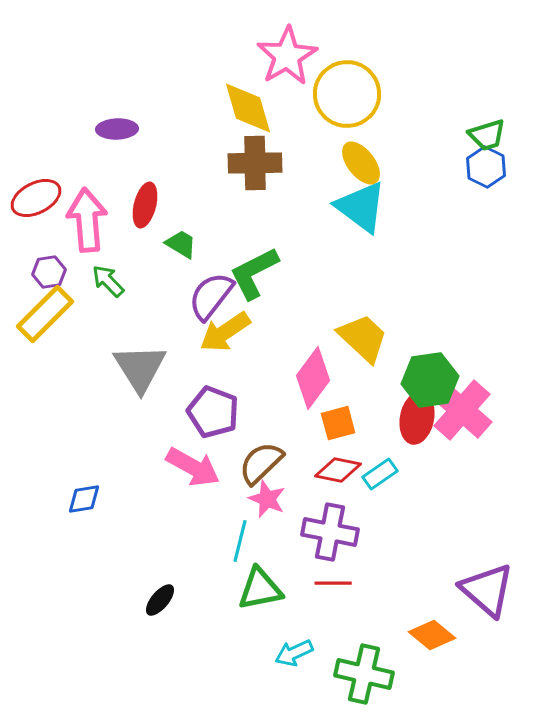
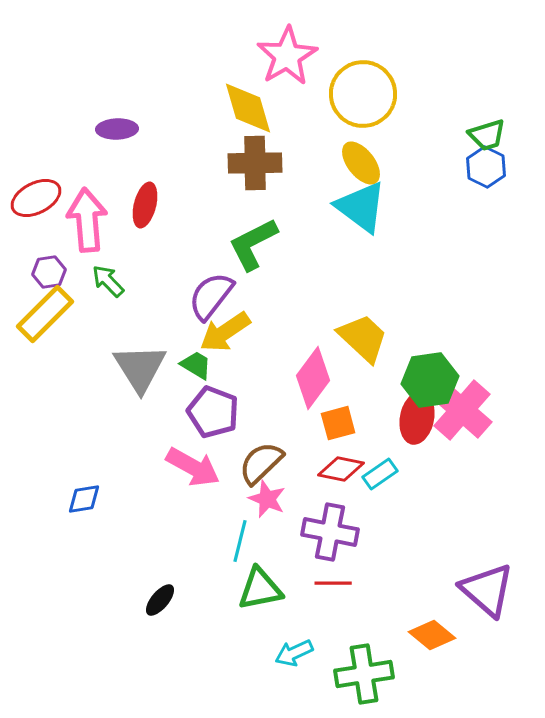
yellow circle at (347, 94): moved 16 px right
green trapezoid at (181, 244): moved 15 px right, 121 px down
green L-shape at (254, 273): moved 1 px left, 29 px up
red diamond at (338, 470): moved 3 px right, 1 px up
green cross at (364, 674): rotated 22 degrees counterclockwise
